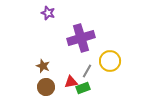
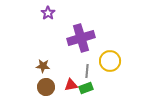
purple star: rotated 16 degrees clockwise
brown star: rotated 16 degrees counterclockwise
gray line: rotated 24 degrees counterclockwise
red triangle: moved 3 px down
green rectangle: moved 3 px right
